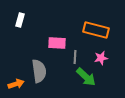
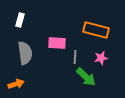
gray semicircle: moved 14 px left, 18 px up
